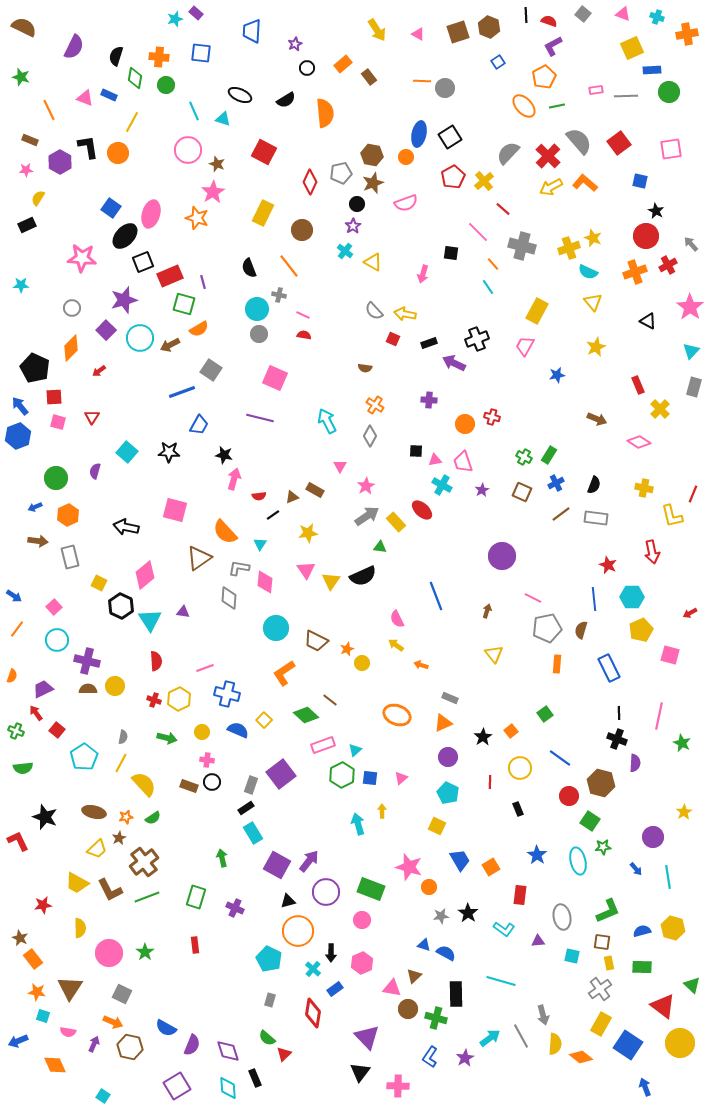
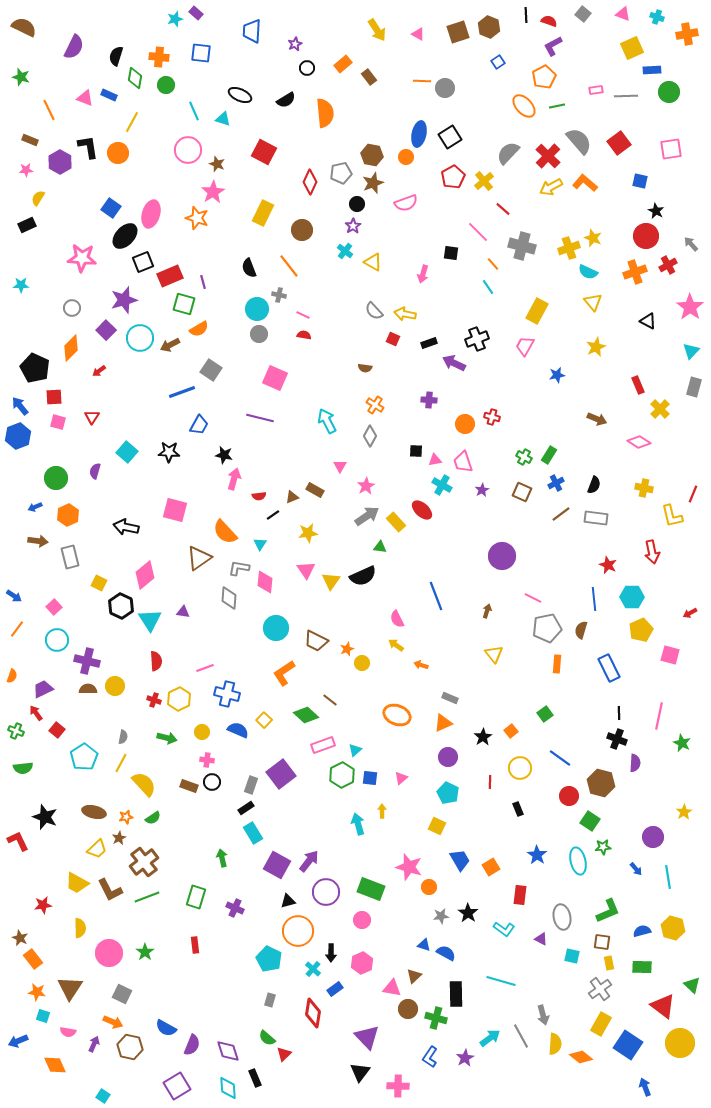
purple triangle at (538, 941): moved 3 px right, 2 px up; rotated 32 degrees clockwise
